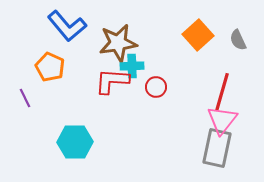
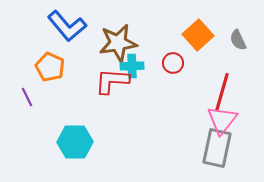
red circle: moved 17 px right, 24 px up
purple line: moved 2 px right, 1 px up
